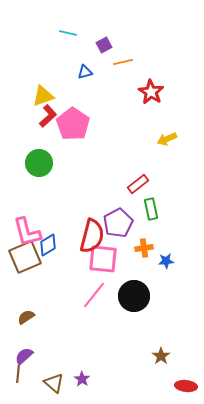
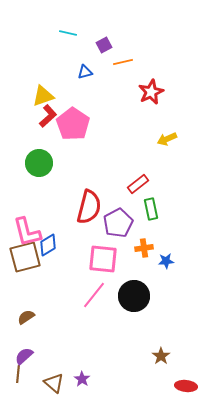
red star: rotated 15 degrees clockwise
red semicircle: moved 3 px left, 29 px up
brown square: rotated 8 degrees clockwise
